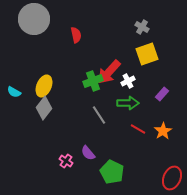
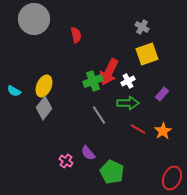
red arrow: rotated 16 degrees counterclockwise
cyan semicircle: moved 1 px up
